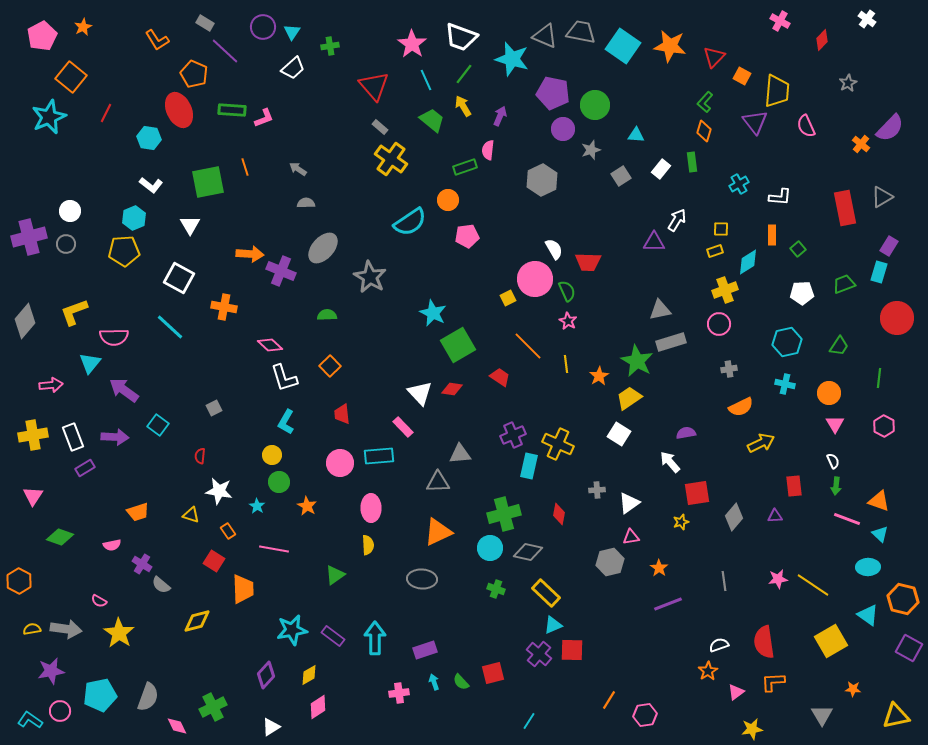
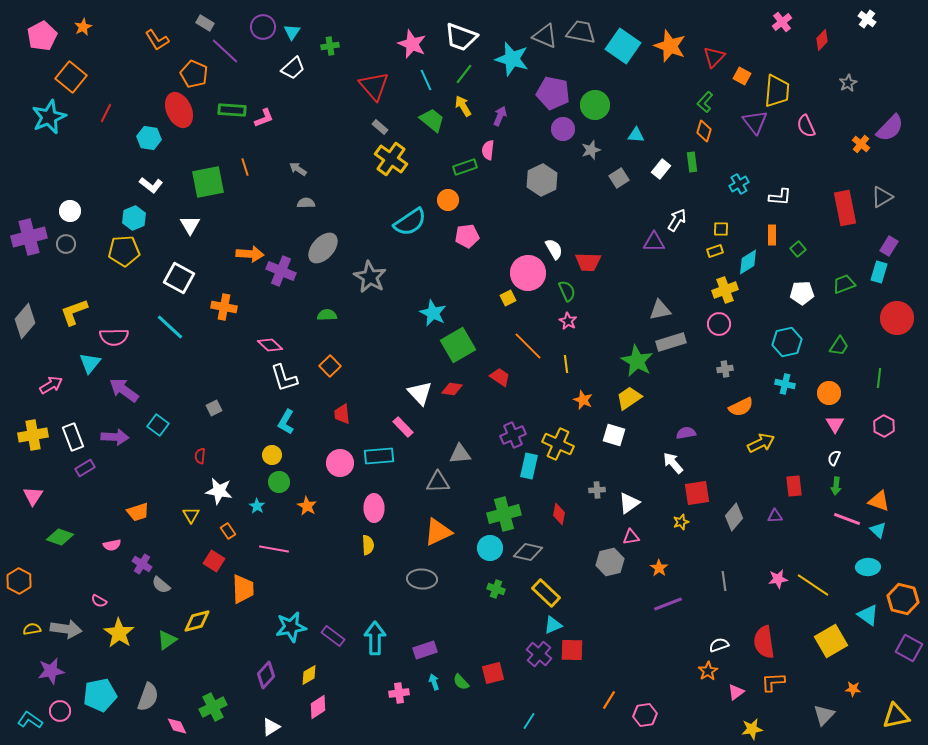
pink cross at (780, 21): moved 2 px right, 1 px down; rotated 24 degrees clockwise
pink star at (412, 44): rotated 12 degrees counterclockwise
orange star at (670, 46): rotated 12 degrees clockwise
gray square at (621, 176): moved 2 px left, 2 px down
pink circle at (535, 279): moved 7 px left, 6 px up
gray cross at (729, 369): moved 4 px left
orange star at (599, 376): moved 16 px left, 24 px down; rotated 18 degrees counterclockwise
pink arrow at (51, 385): rotated 25 degrees counterclockwise
white square at (619, 434): moved 5 px left, 1 px down; rotated 15 degrees counterclockwise
white semicircle at (833, 461): moved 1 px right, 3 px up; rotated 133 degrees counterclockwise
white arrow at (670, 462): moved 3 px right, 1 px down
pink ellipse at (371, 508): moved 3 px right
yellow triangle at (191, 515): rotated 42 degrees clockwise
cyan triangle at (880, 534): moved 2 px left, 4 px up
green triangle at (335, 575): moved 168 px left, 65 px down
cyan star at (292, 630): moved 1 px left, 3 px up
gray triangle at (822, 715): moved 2 px right; rotated 15 degrees clockwise
